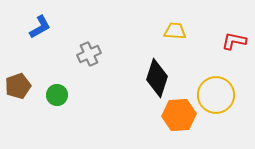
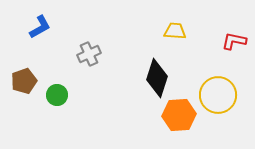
brown pentagon: moved 6 px right, 5 px up
yellow circle: moved 2 px right
